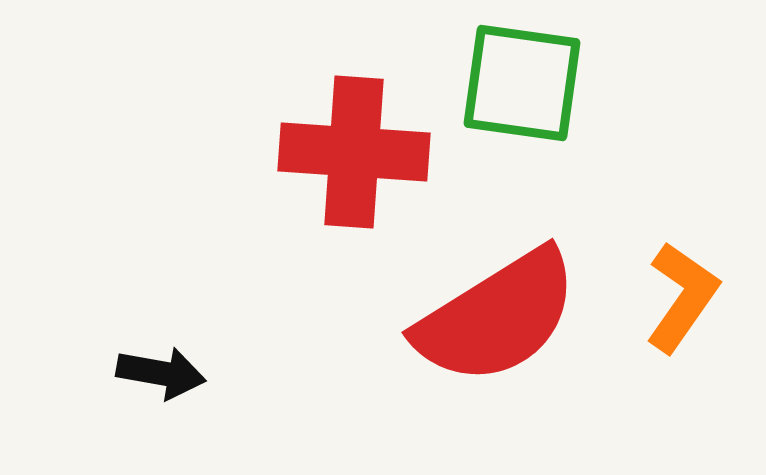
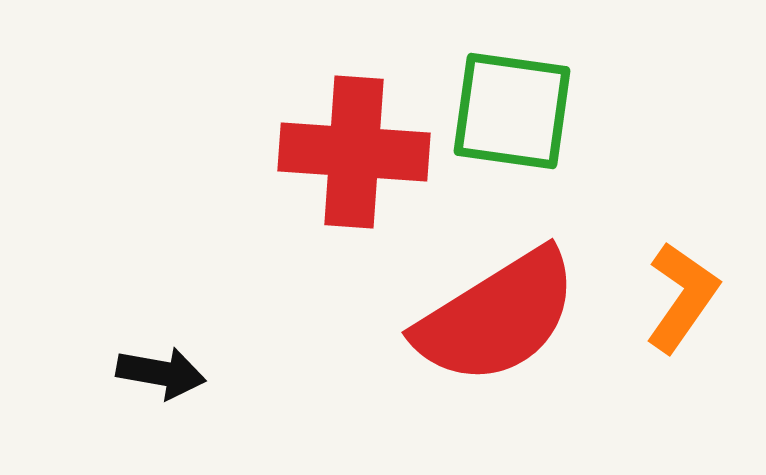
green square: moved 10 px left, 28 px down
